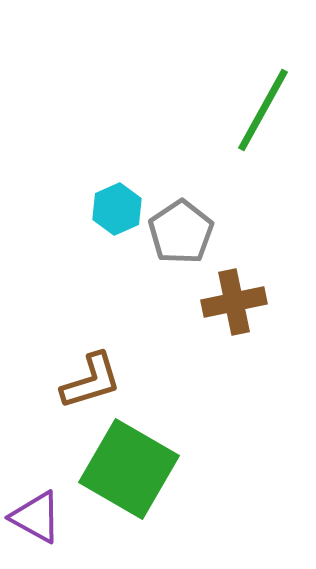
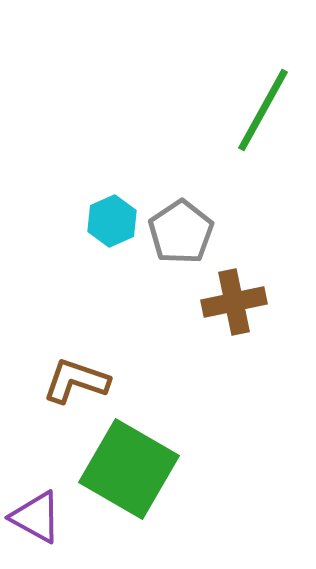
cyan hexagon: moved 5 px left, 12 px down
brown L-shape: moved 15 px left; rotated 144 degrees counterclockwise
